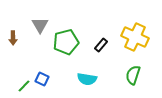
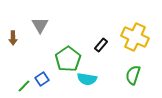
green pentagon: moved 2 px right, 17 px down; rotated 20 degrees counterclockwise
blue square: rotated 32 degrees clockwise
